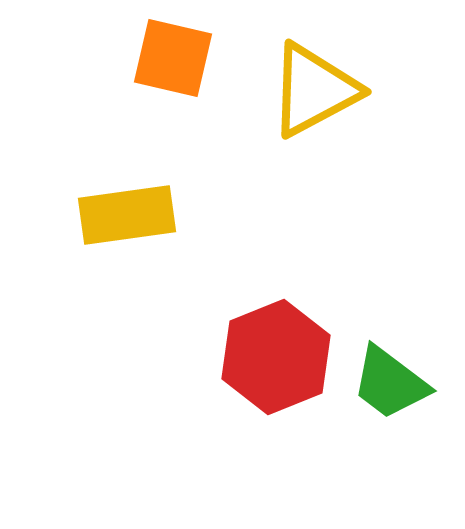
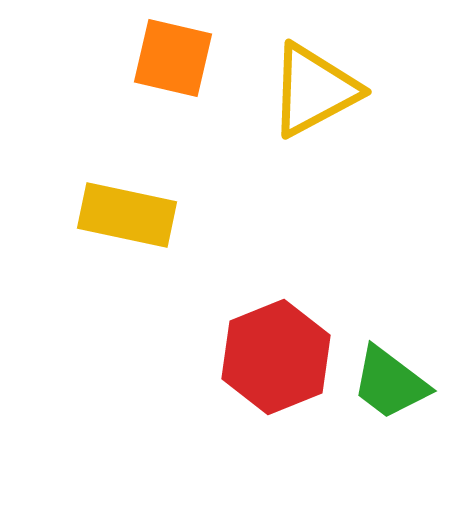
yellow rectangle: rotated 20 degrees clockwise
